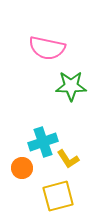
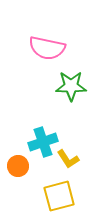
orange circle: moved 4 px left, 2 px up
yellow square: moved 1 px right
